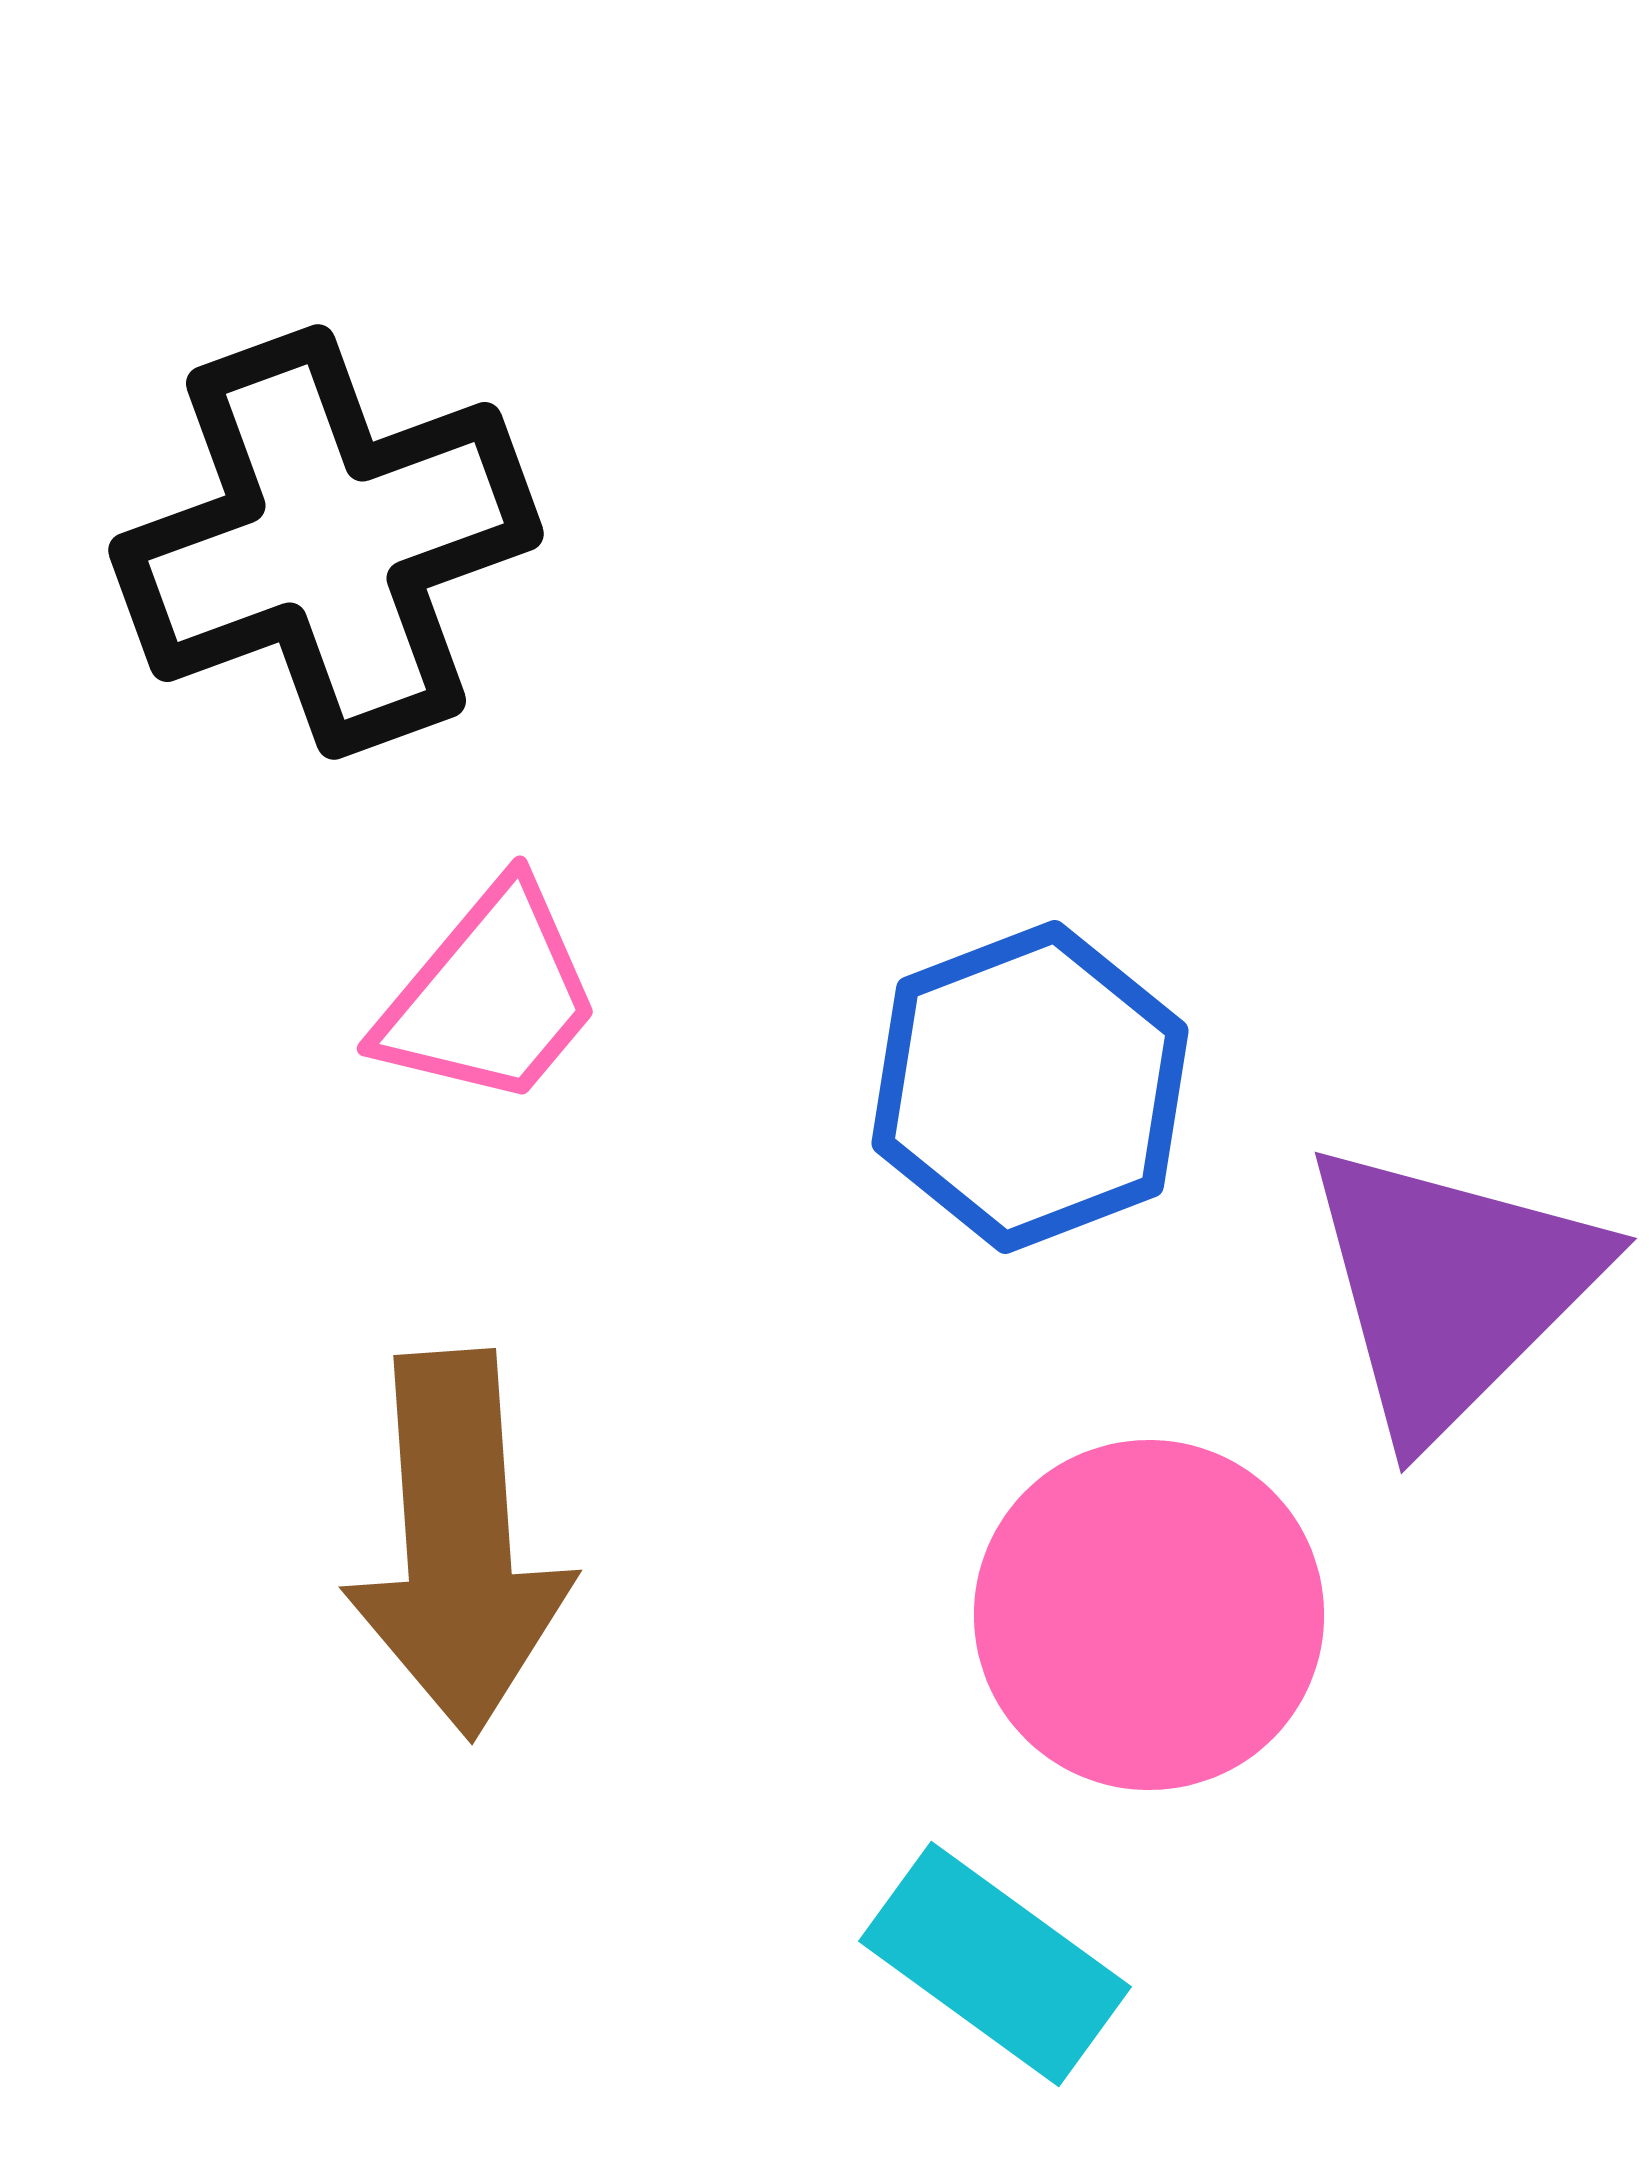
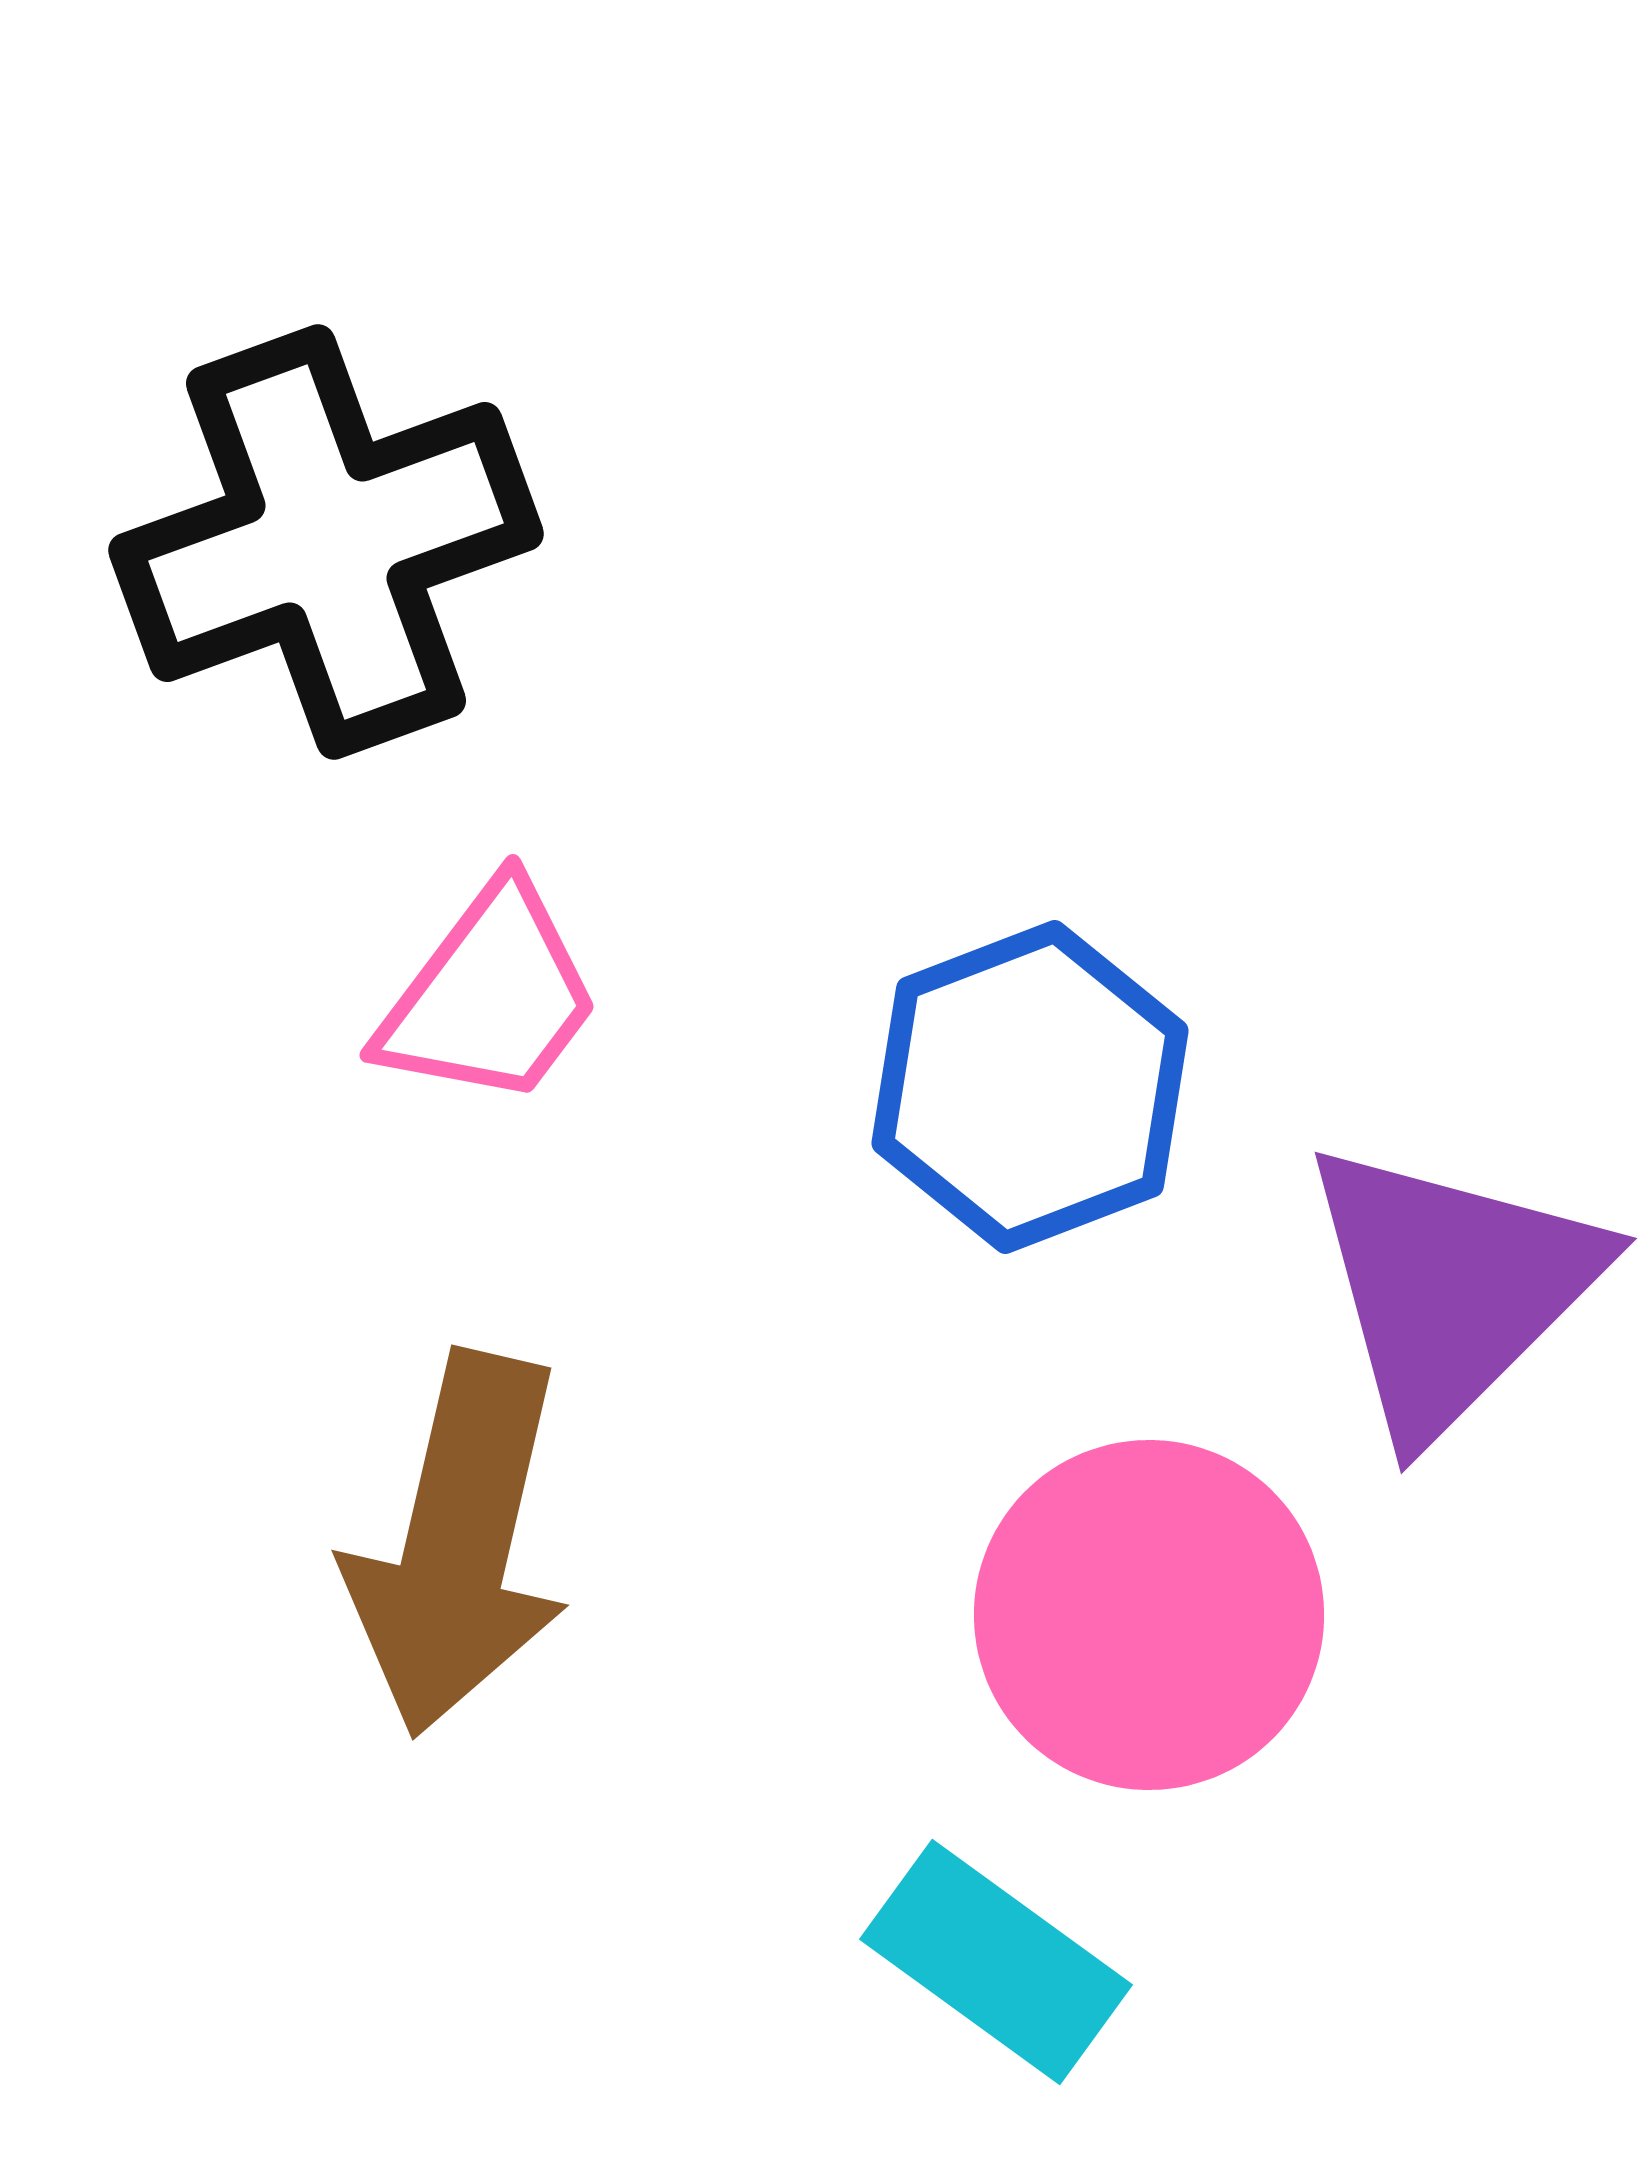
pink trapezoid: rotated 3 degrees counterclockwise
brown arrow: rotated 17 degrees clockwise
cyan rectangle: moved 1 px right, 2 px up
